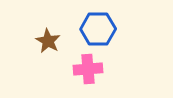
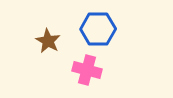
pink cross: moved 1 px left, 1 px down; rotated 20 degrees clockwise
